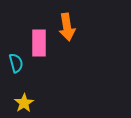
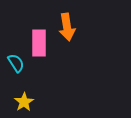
cyan semicircle: rotated 18 degrees counterclockwise
yellow star: moved 1 px up
